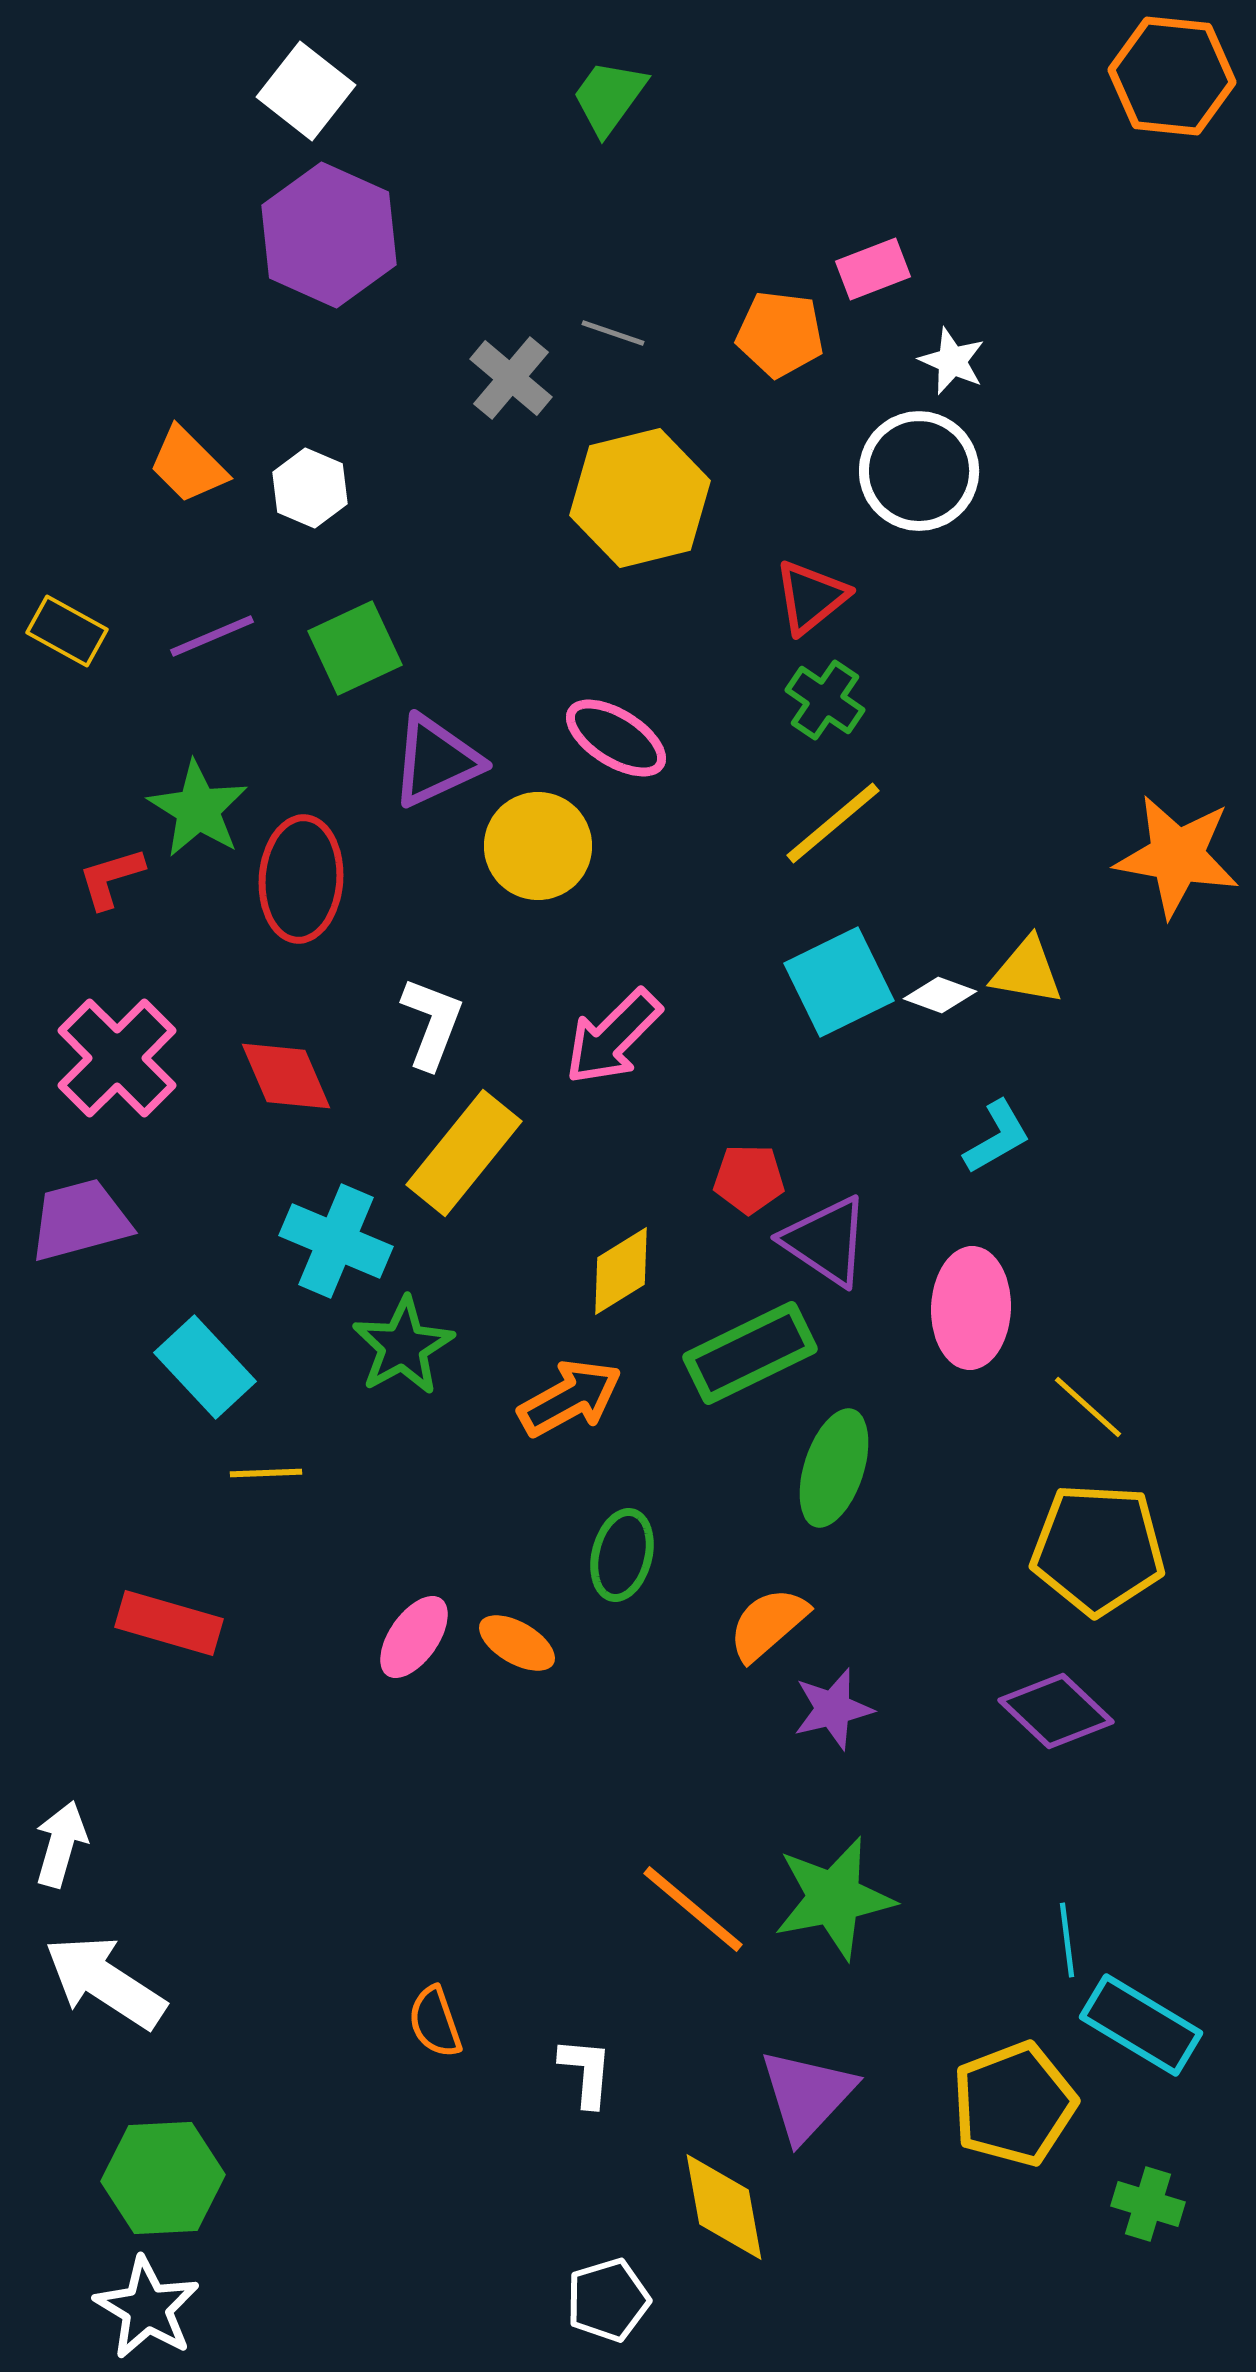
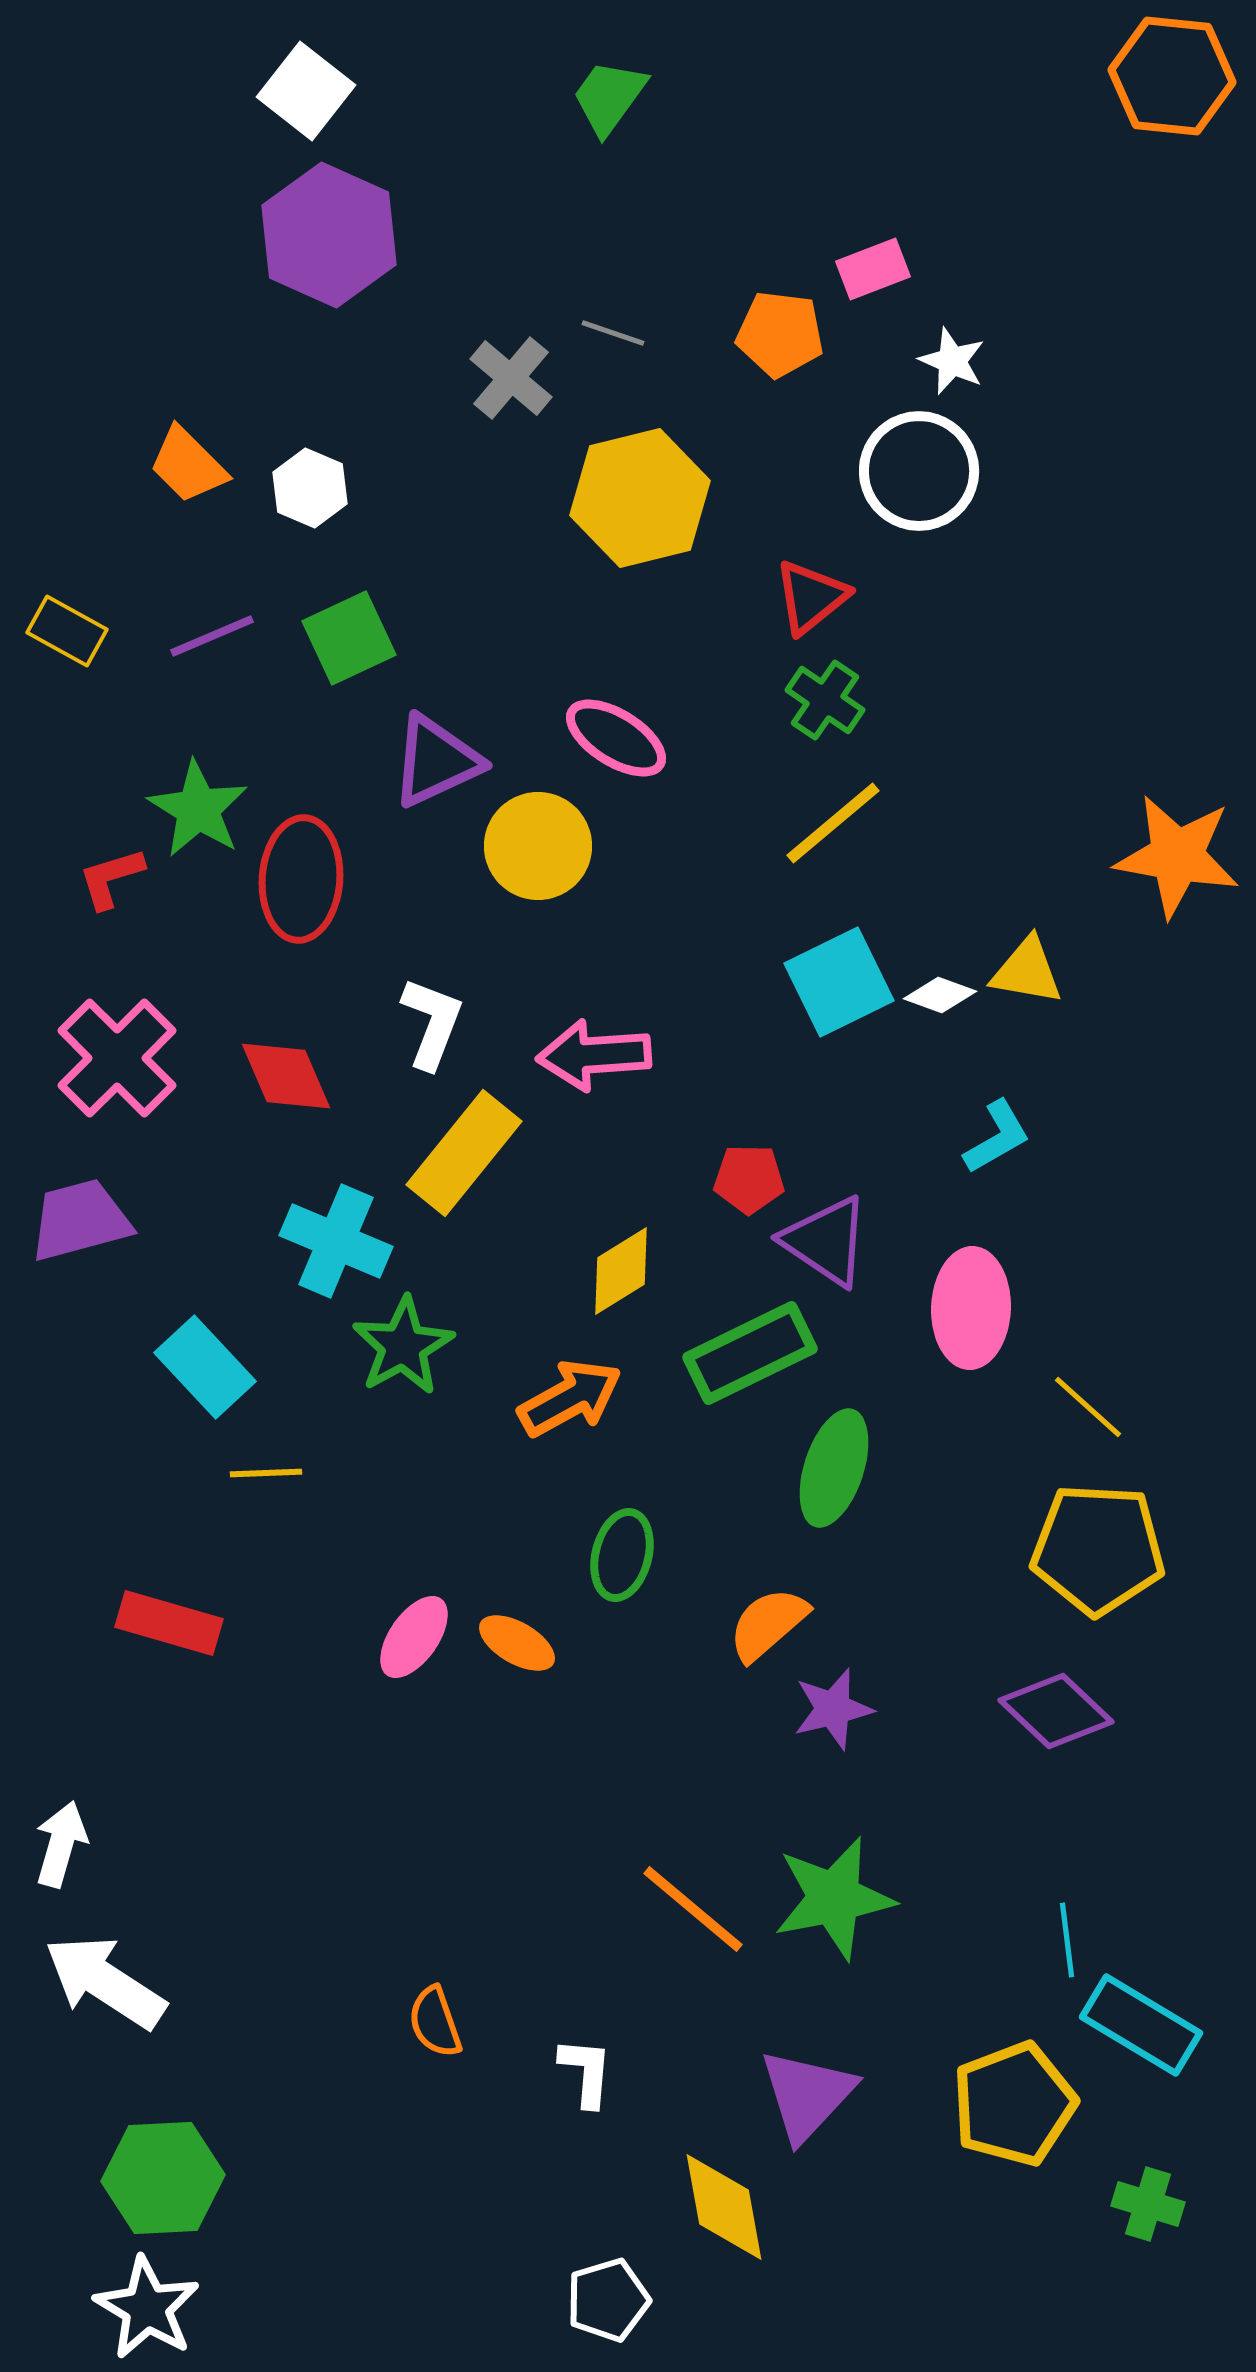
green square at (355, 648): moved 6 px left, 10 px up
pink arrow at (613, 1037): moved 19 px left, 18 px down; rotated 41 degrees clockwise
